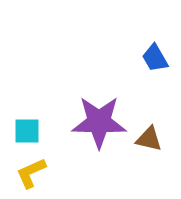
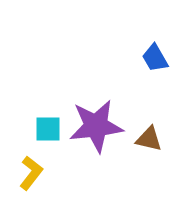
purple star: moved 3 px left, 4 px down; rotated 8 degrees counterclockwise
cyan square: moved 21 px right, 2 px up
yellow L-shape: rotated 152 degrees clockwise
